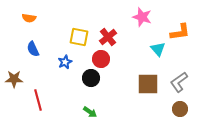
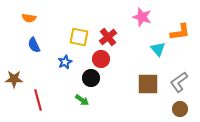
blue semicircle: moved 1 px right, 4 px up
green arrow: moved 8 px left, 12 px up
